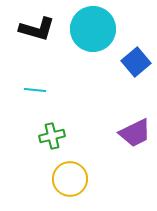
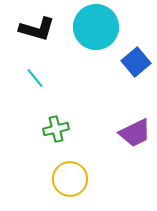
cyan circle: moved 3 px right, 2 px up
cyan line: moved 12 px up; rotated 45 degrees clockwise
green cross: moved 4 px right, 7 px up
